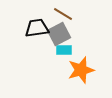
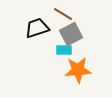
black trapezoid: rotated 10 degrees counterclockwise
gray square: moved 12 px right
orange star: moved 3 px left; rotated 12 degrees clockwise
